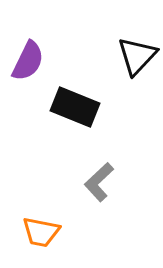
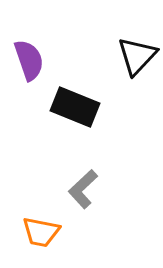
purple semicircle: moved 1 px right, 1 px up; rotated 45 degrees counterclockwise
gray L-shape: moved 16 px left, 7 px down
